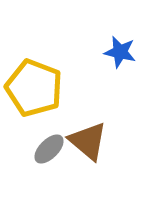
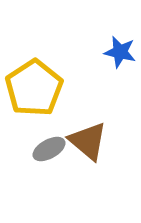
yellow pentagon: rotated 18 degrees clockwise
gray ellipse: rotated 16 degrees clockwise
